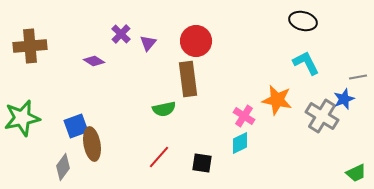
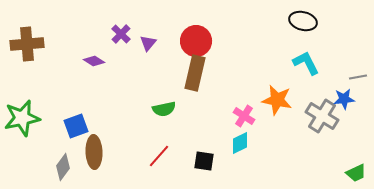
brown cross: moved 3 px left, 2 px up
brown rectangle: moved 7 px right, 6 px up; rotated 20 degrees clockwise
blue star: rotated 15 degrees clockwise
brown ellipse: moved 2 px right, 8 px down; rotated 8 degrees clockwise
red line: moved 1 px up
black square: moved 2 px right, 2 px up
